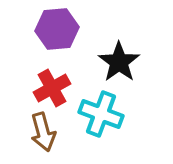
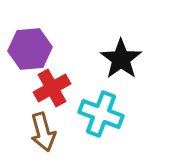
purple hexagon: moved 27 px left, 20 px down
black star: moved 2 px right, 3 px up
